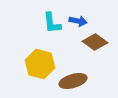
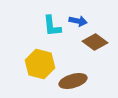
cyan L-shape: moved 3 px down
